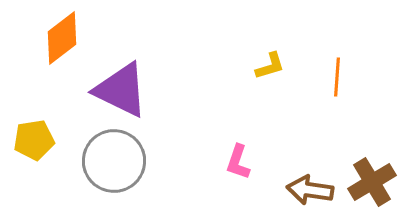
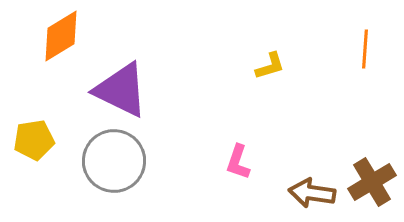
orange diamond: moved 1 px left, 2 px up; rotated 6 degrees clockwise
orange line: moved 28 px right, 28 px up
brown arrow: moved 2 px right, 3 px down
